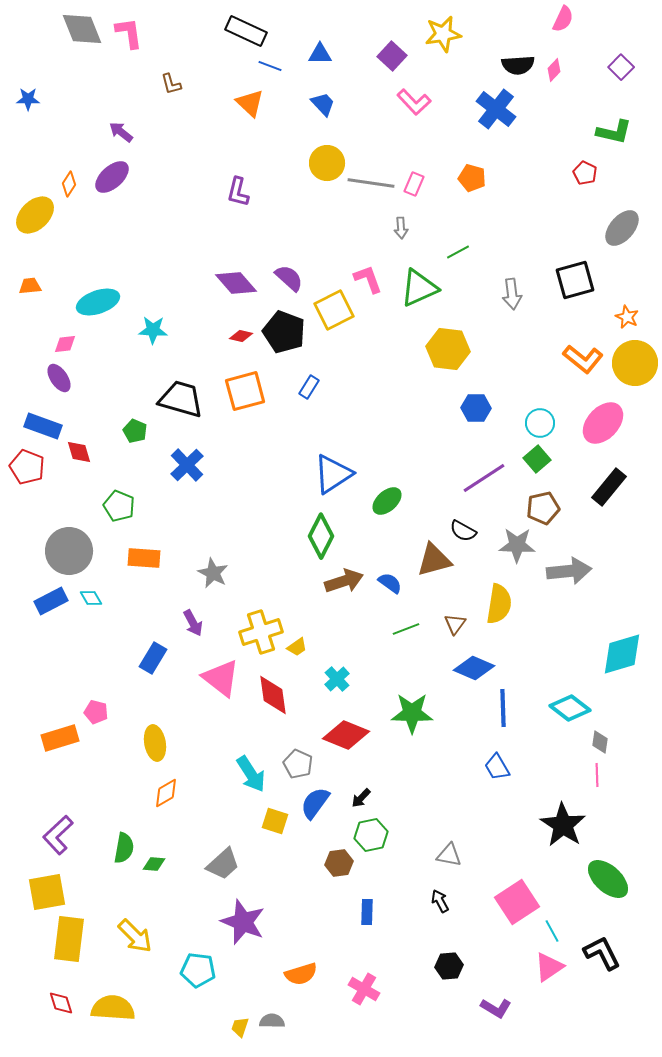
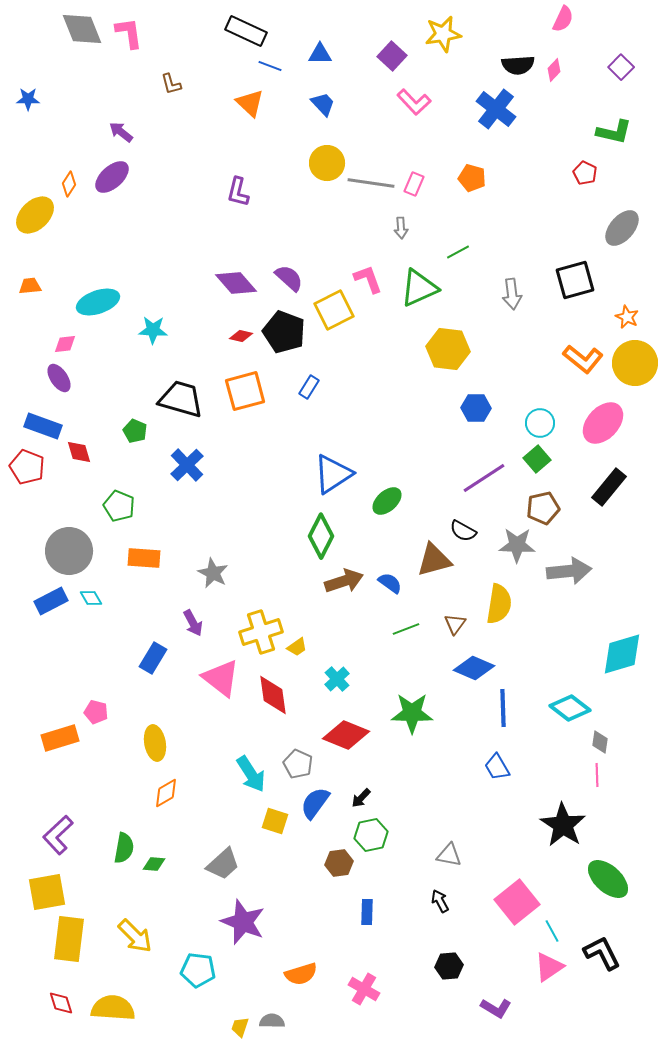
pink square at (517, 902): rotated 6 degrees counterclockwise
